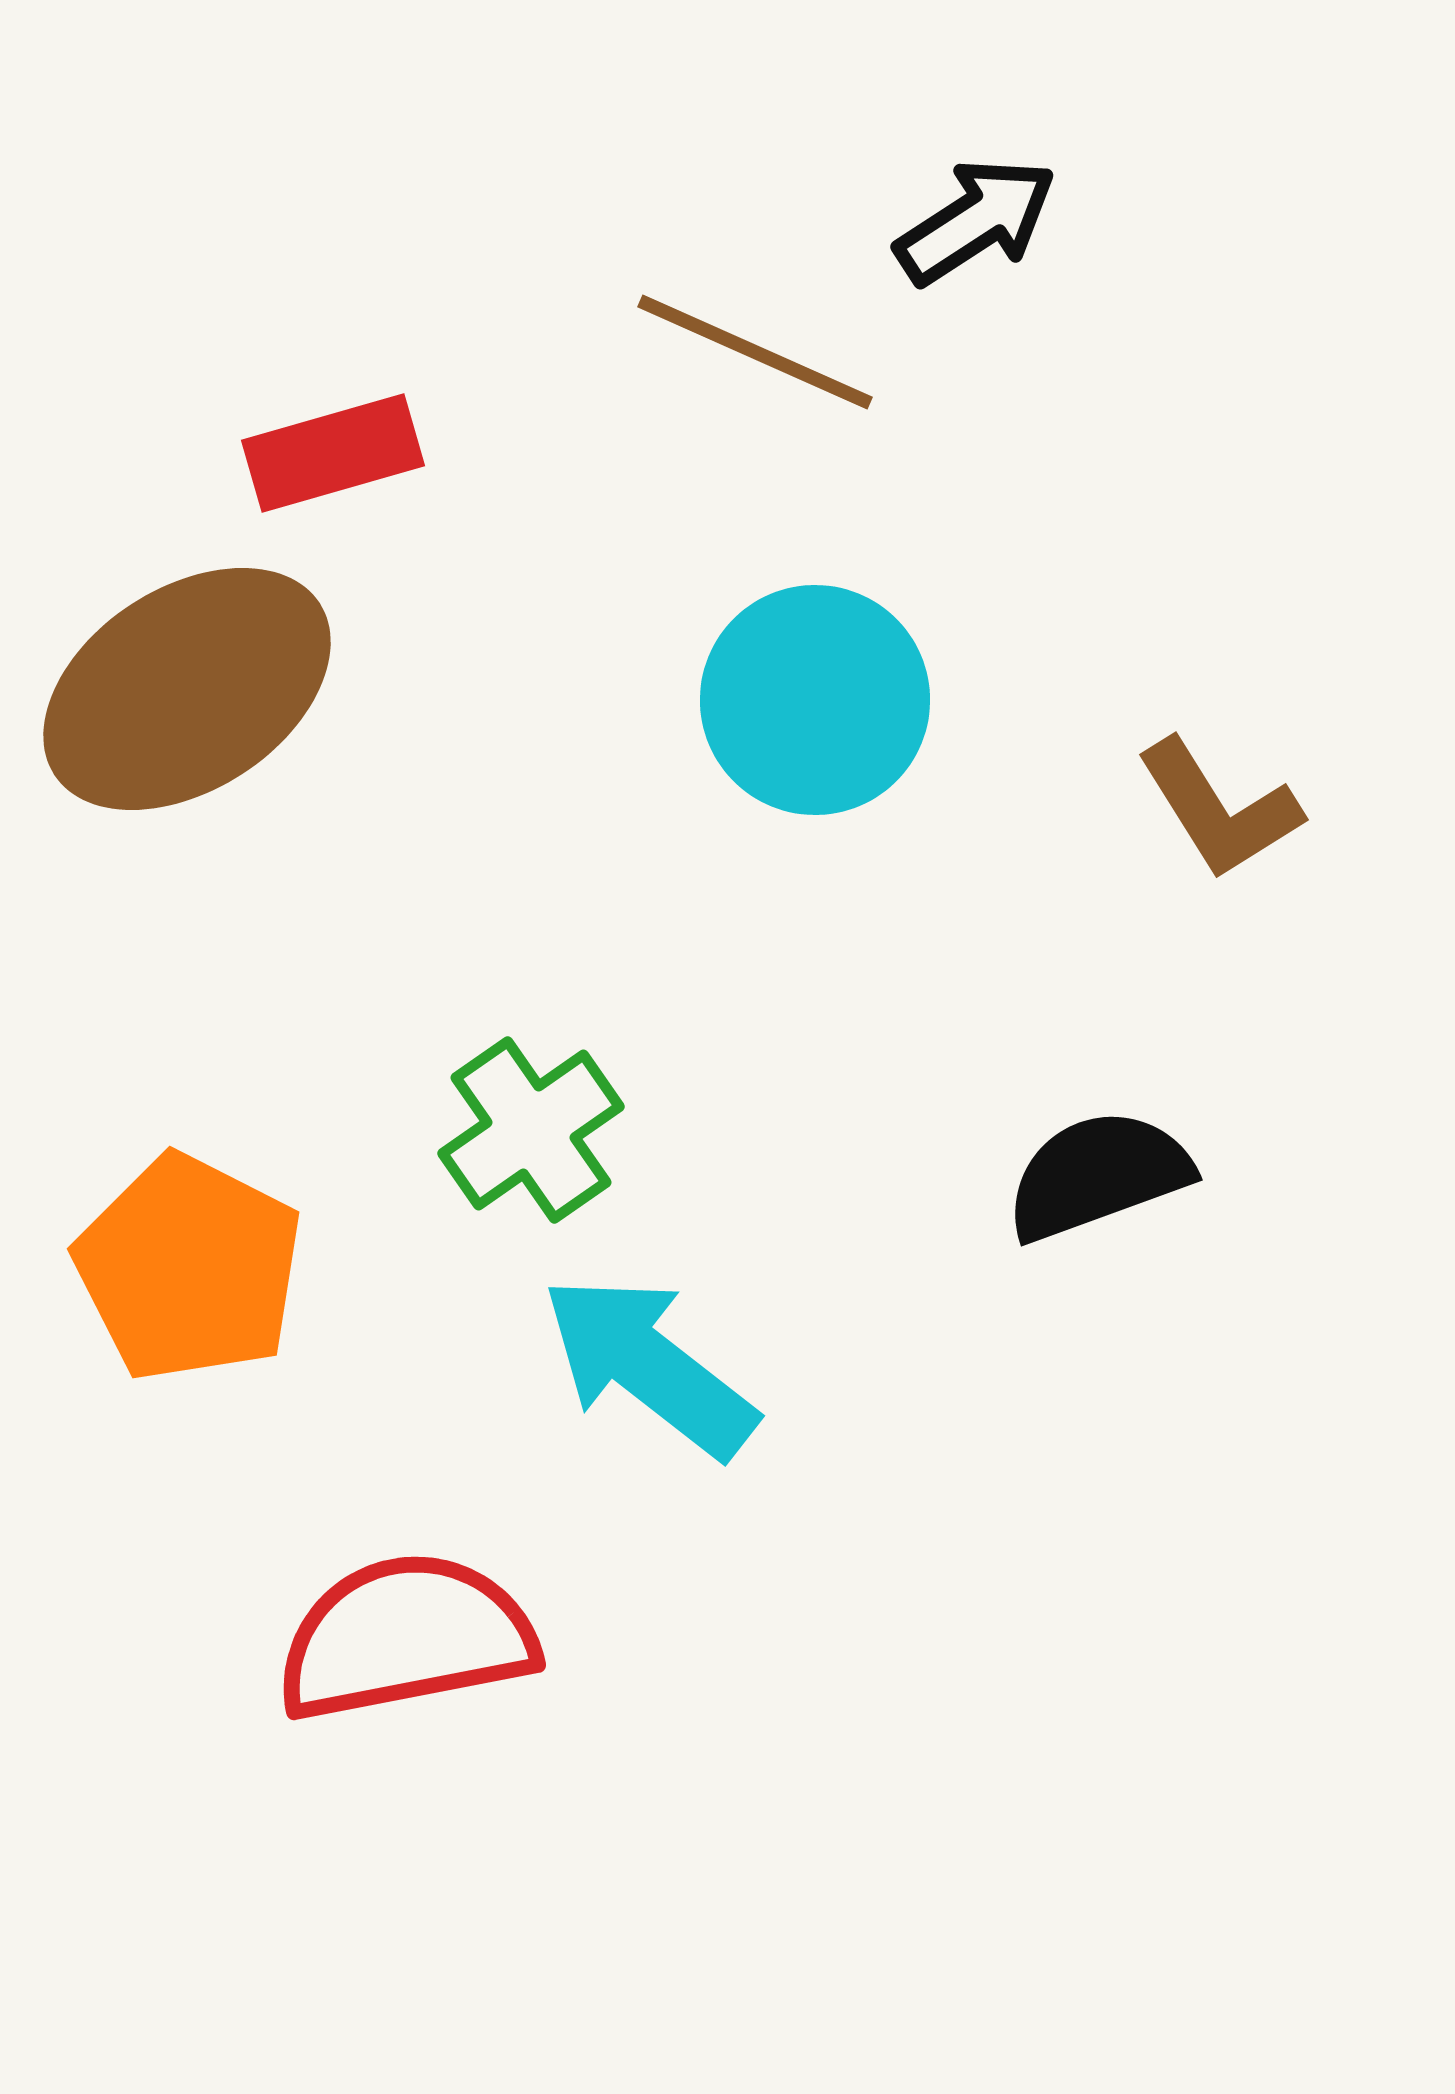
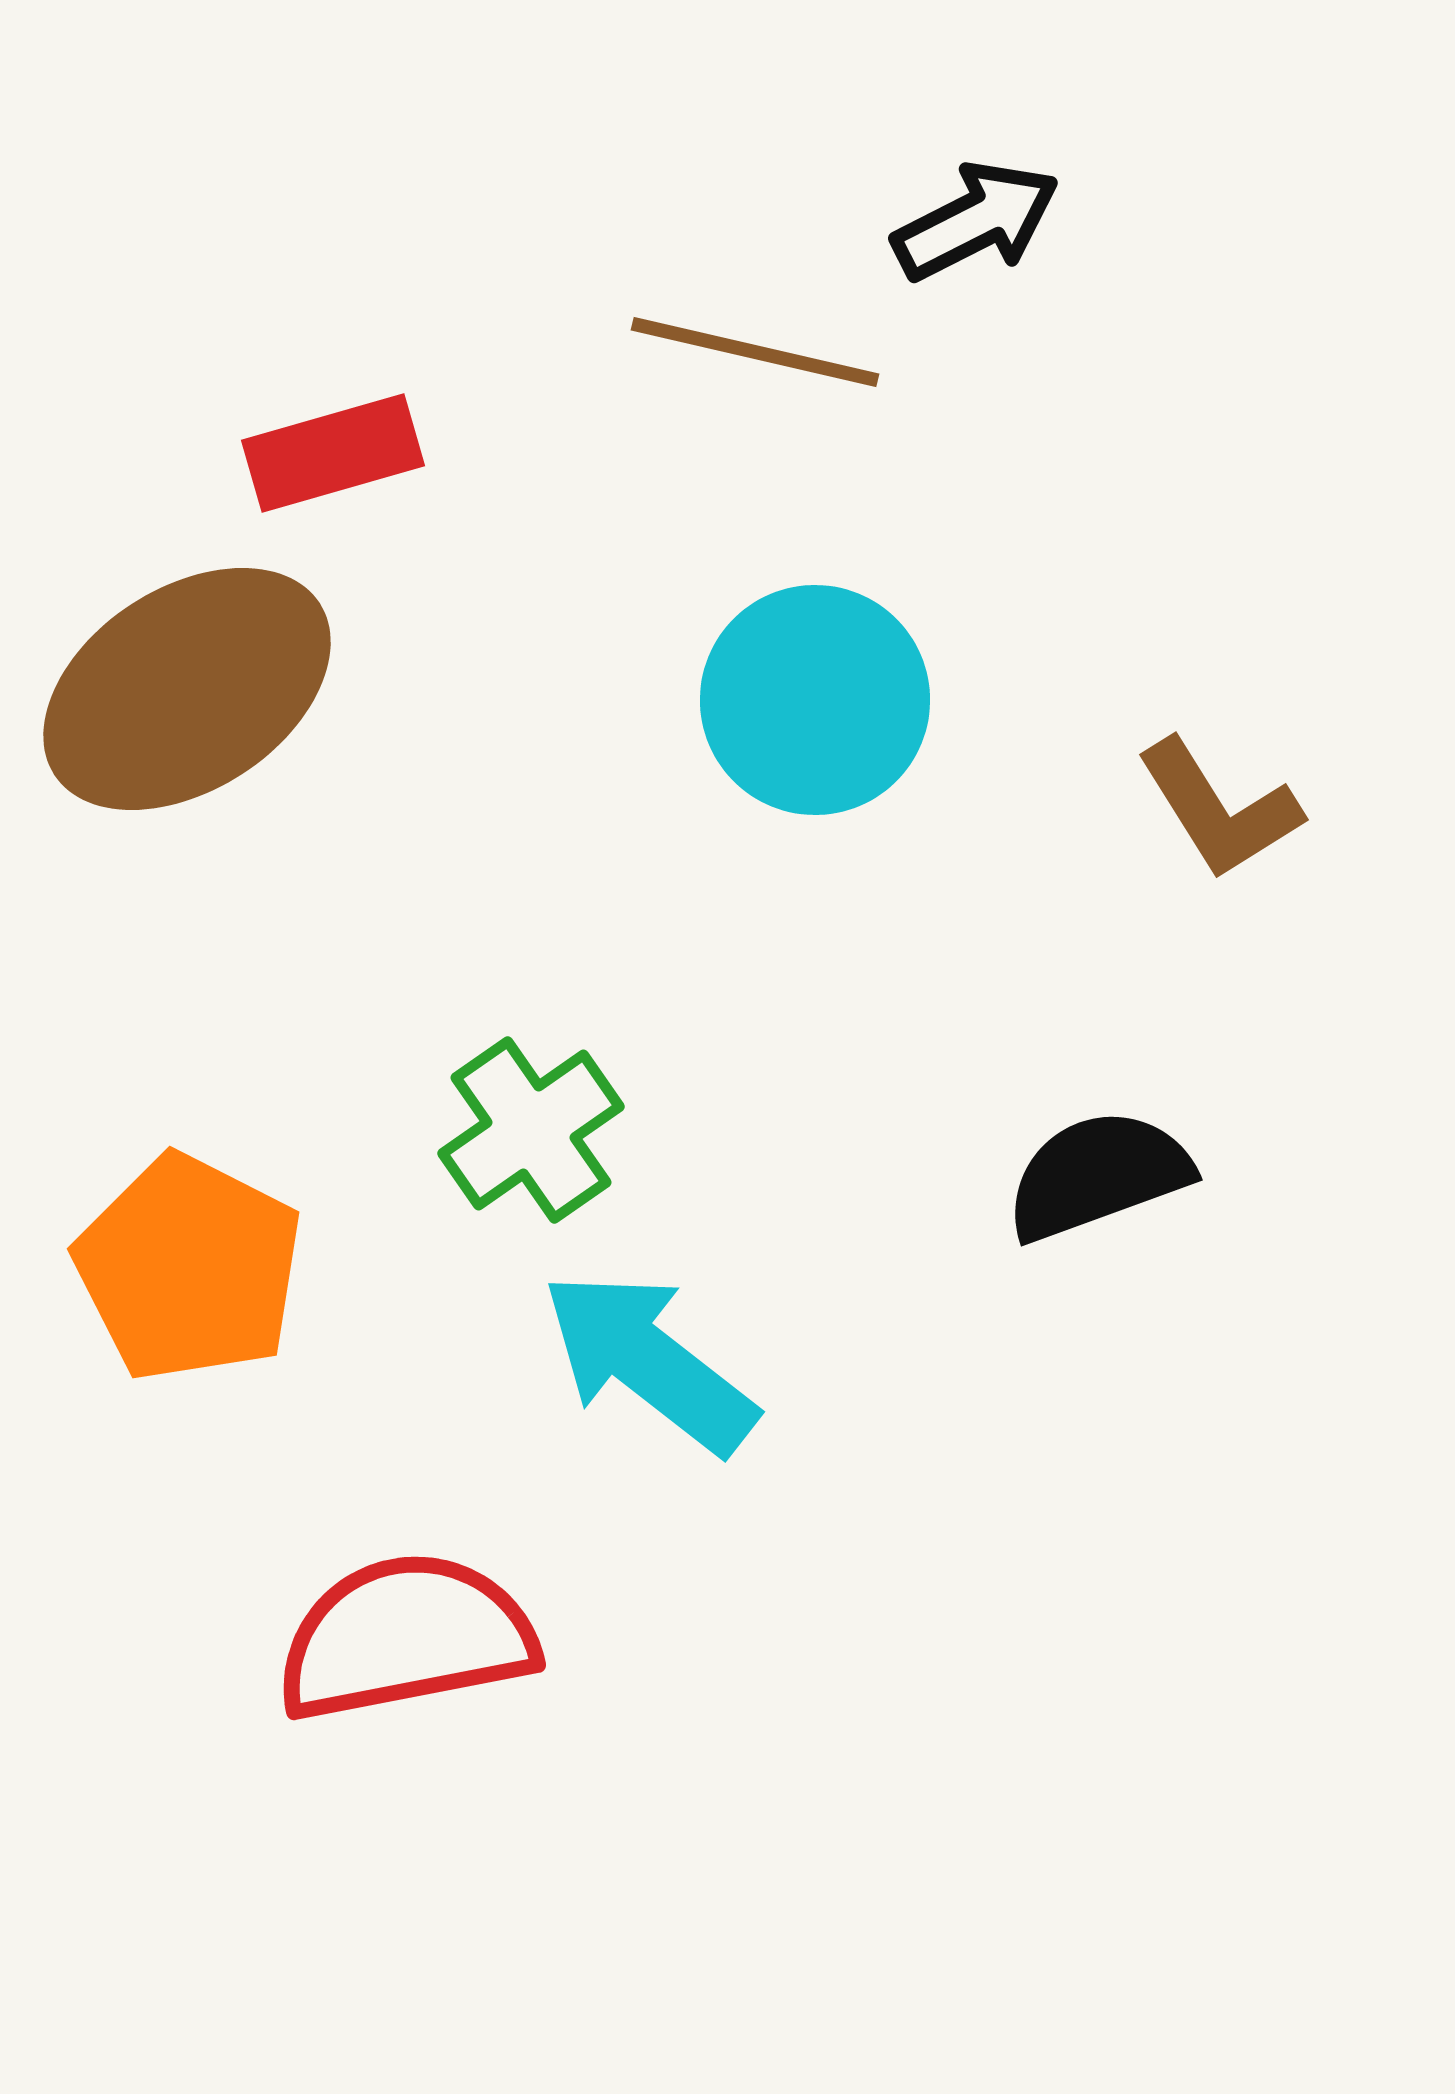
black arrow: rotated 6 degrees clockwise
brown line: rotated 11 degrees counterclockwise
cyan arrow: moved 4 px up
